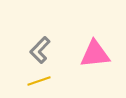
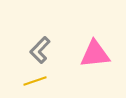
yellow line: moved 4 px left
